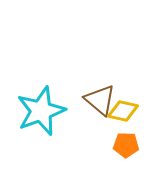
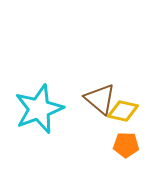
brown triangle: moved 1 px up
cyan star: moved 2 px left, 2 px up
